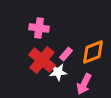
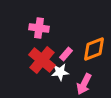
orange diamond: moved 1 px right, 3 px up
white star: moved 2 px right
